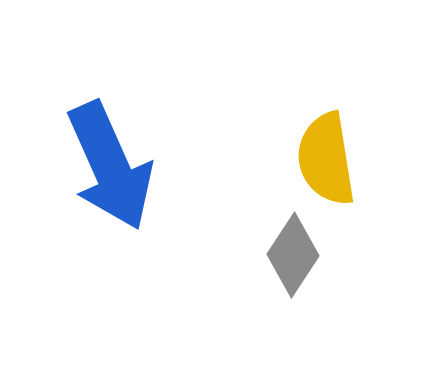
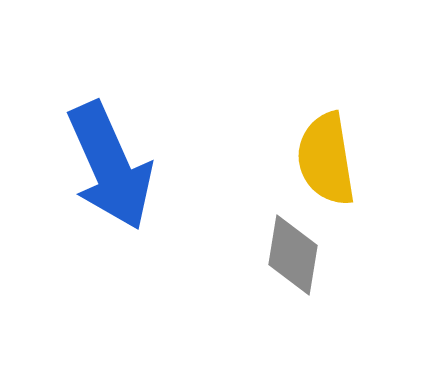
gray diamond: rotated 24 degrees counterclockwise
